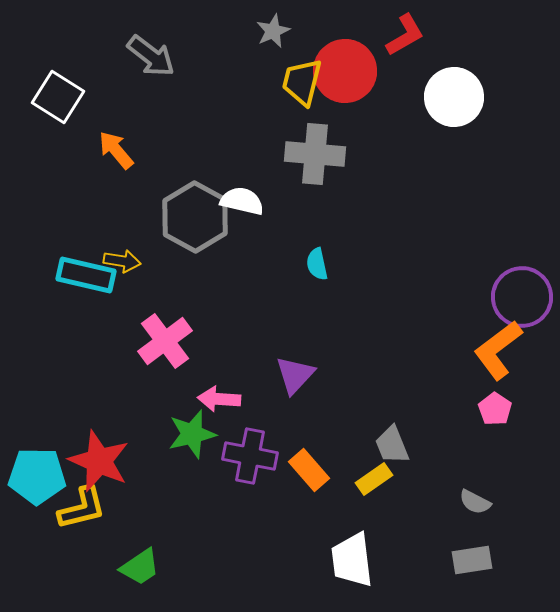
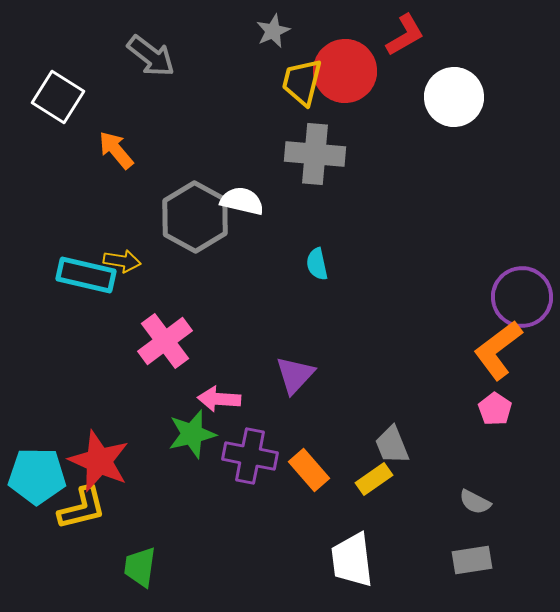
green trapezoid: rotated 132 degrees clockwise
